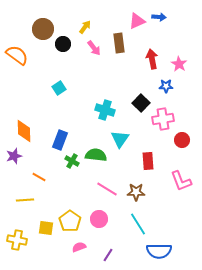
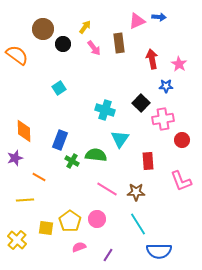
purple star: moved 1 px right, 2 px down
pink circle: moved 2 px left
yellow cross: rotated 30 degrees clockwise
